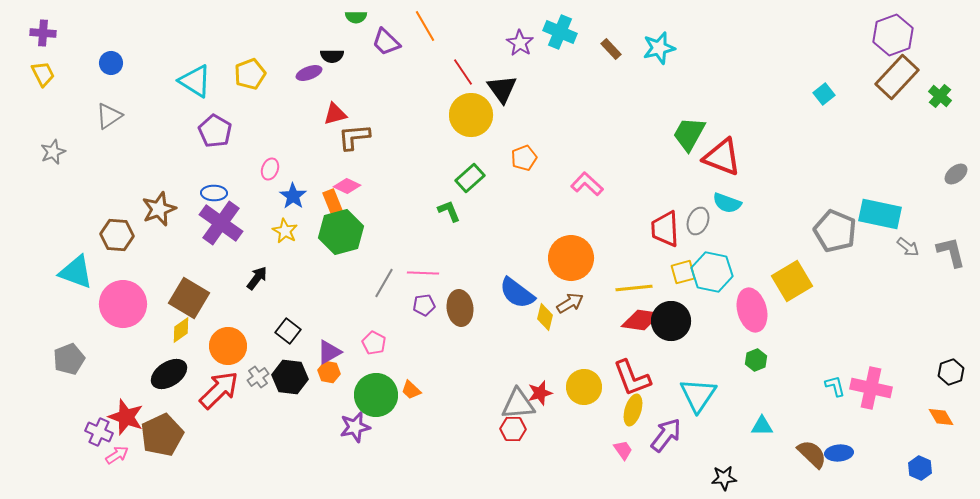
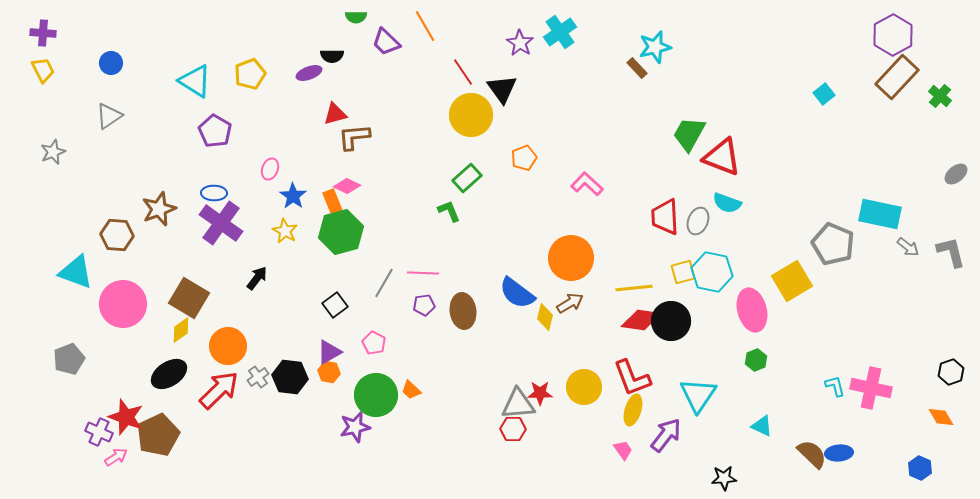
cyan cross at (560, 32): rotated 32 degrees clockwise
purple hexagon at (893, 35): rotated 9 degrees counterclockwise
cyan star at (659, 48): moved 4 px left, 1 px up
brown rectangle at (611, 49): moved 26 px right, 19 px down
yellow trapezoid at (43, 74): moved 4 px up
green rectangle at (470, 178): moved 3 px left
red trapezoid at (665, 229): moved 12 px up
gray pentagon at (835, 231): moved 2 px left, 13 px down
brown ellipse at (460, 308): moved 3 px right, 3 px down
black square at (288, 331): moved 47 px right, 26 px up; rotated 15 degrees clockwise
red star at (540, 393): rotated 15 degrees clockwise
cyan triangle at (762, 426): rotated 25 degrees clockwise
brown pentagon at (162, 435): moved 4 px left
pink arrow at (117, 455): moved 1 px left, 2 px down
